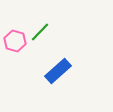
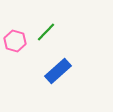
green line: moved 6 px right
